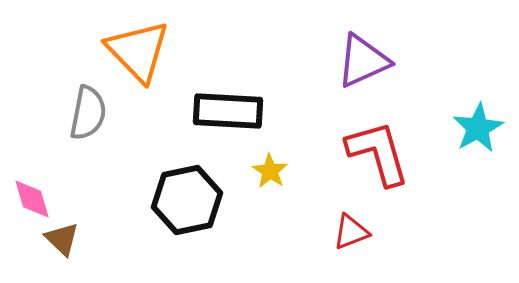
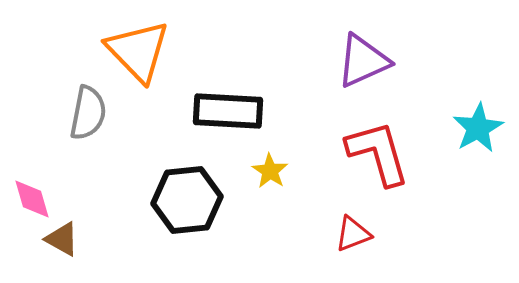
black hexagon: rotated 6 degrees clockwise
red triangle: moved 2 px right, 2 px down
brown triangle: rotated 15 degrees counterclockwise
